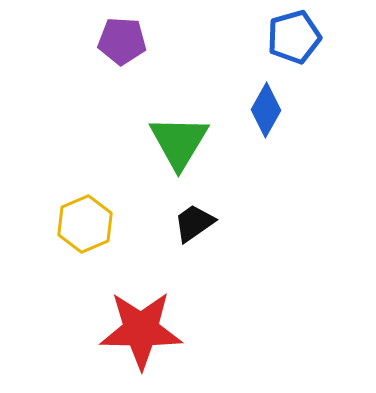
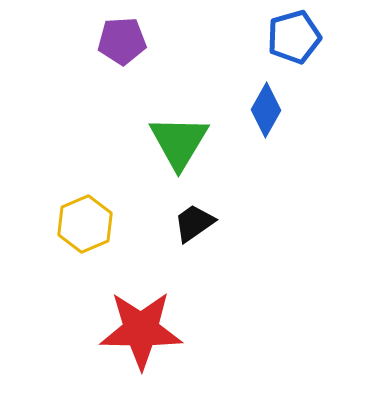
purple pentagon: rotated 6 degrees counterclockwise
